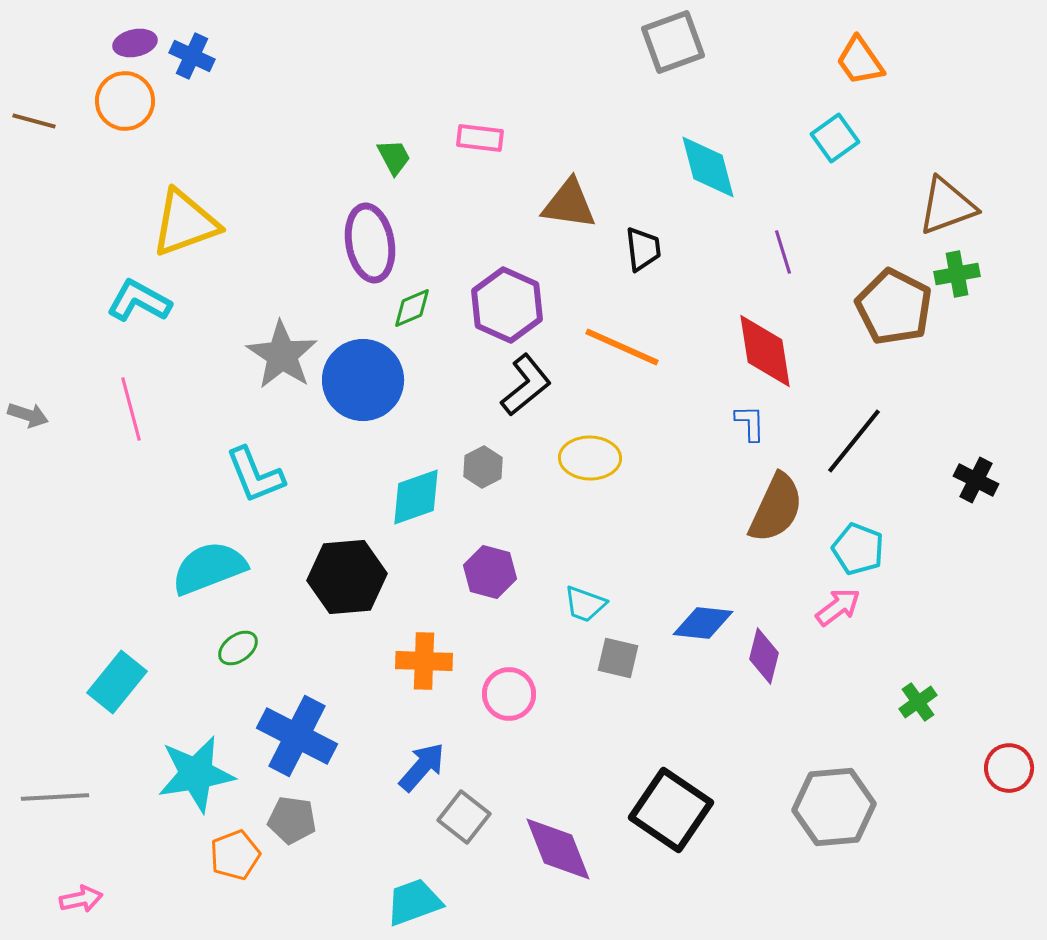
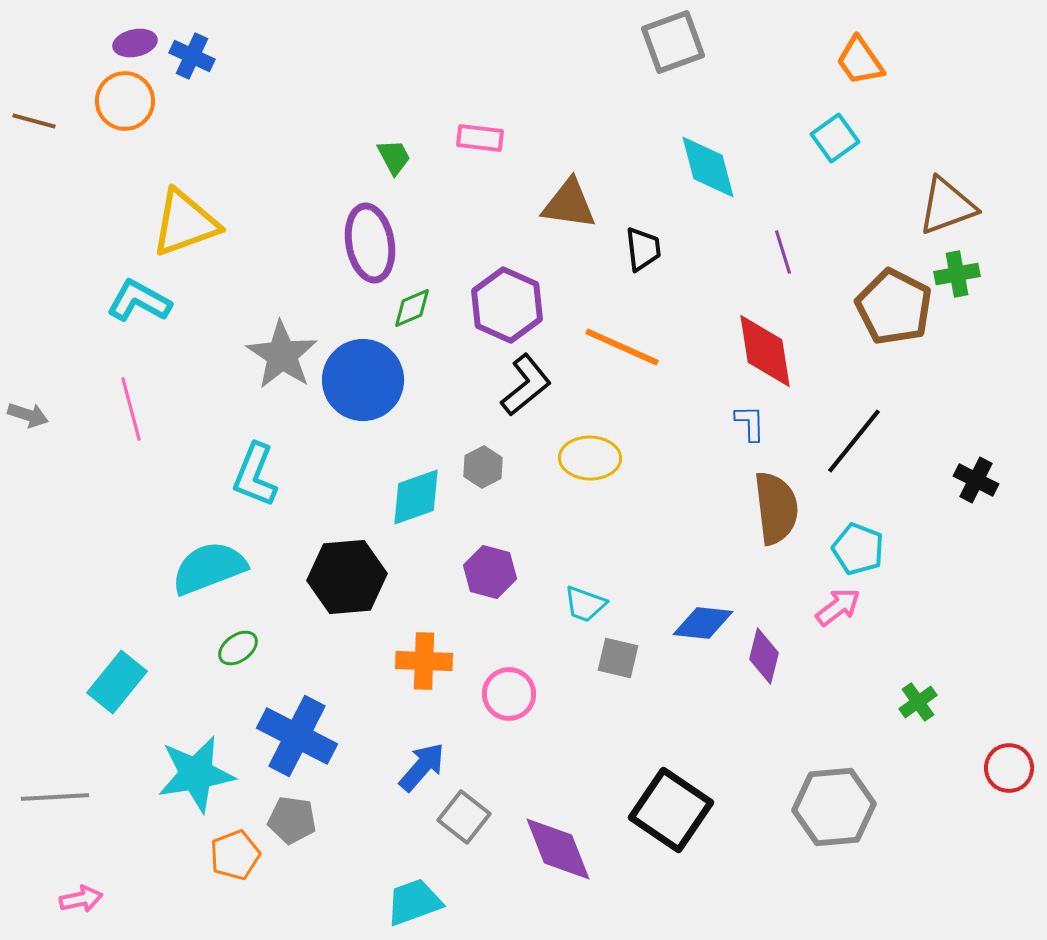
cyan L-shape at (255, 475): rotated 44 degrees clockwise
brown semicircle at (776, 508): rotated 32 degrees counterclockwise
